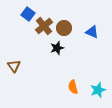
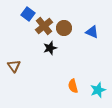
black star: moved 7 px left
orange semicircle: moved 1 px up
